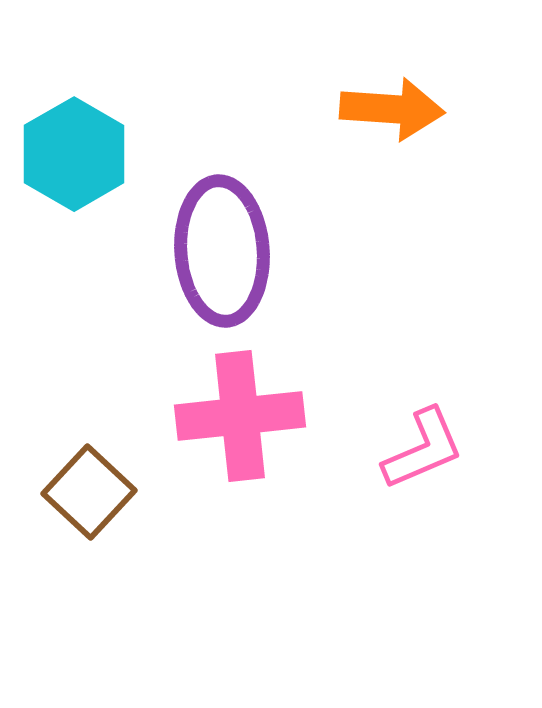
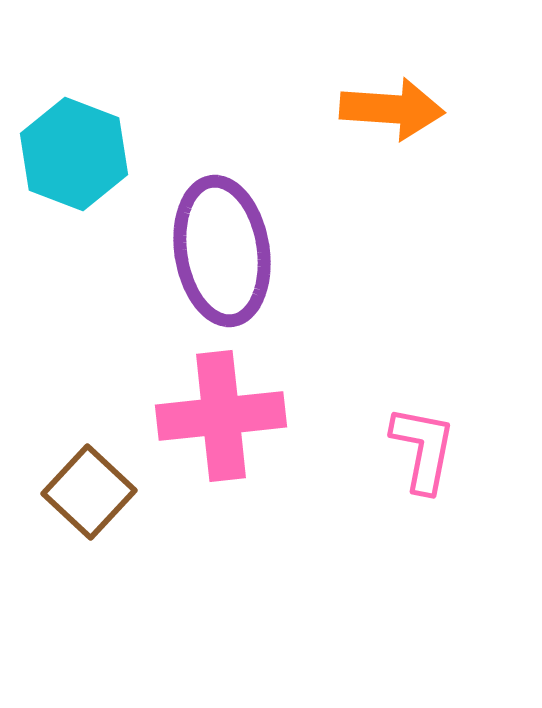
cyan hexagon: rotated 9 degrees counterclockwise
purple ellipse: rotated 5 degrees counterclockwise
pink cross: moved 19 px left
pink L-shape: rotated 56 degrees counterclockwise
